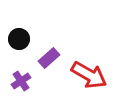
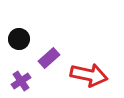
red arrow: rotated 18 degrees counterclockwise
